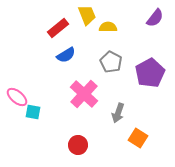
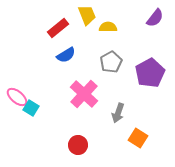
gray pentagon: rotated 15 degrees clockwise
cyan square: moved 2 px left, 4 px up; rotated 21 degrees clockwise
